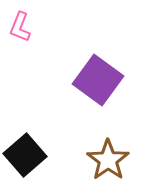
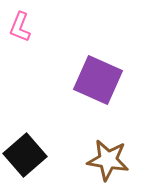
purple square: rotated 12 degrees counterclockwise
brown star: rotated 27 degrees counterclockwise
